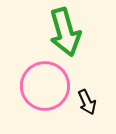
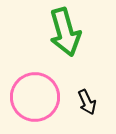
pink circle: moved 10 px left, 11 px down
